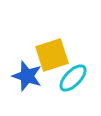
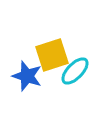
cyan ellipse: moved 2 px right, 7 px up
